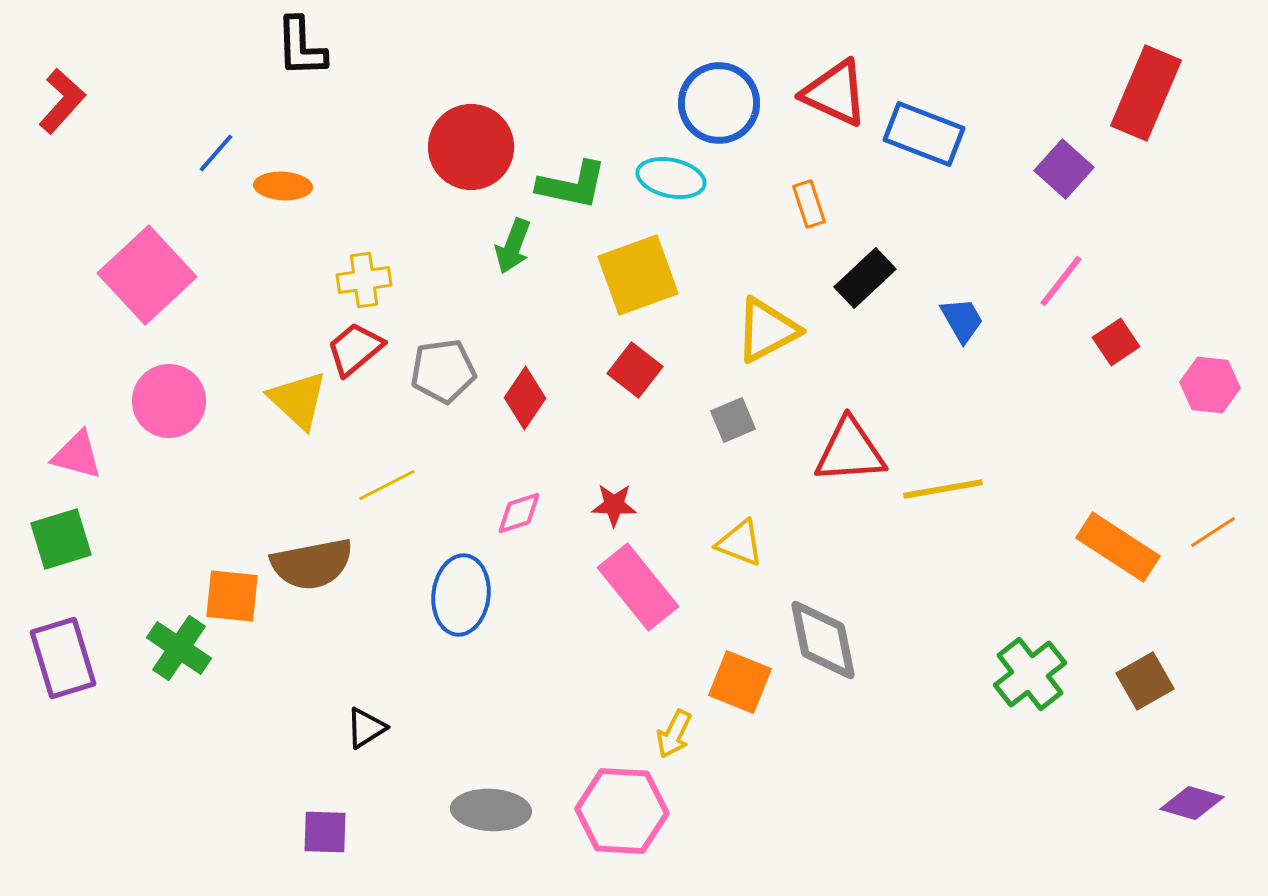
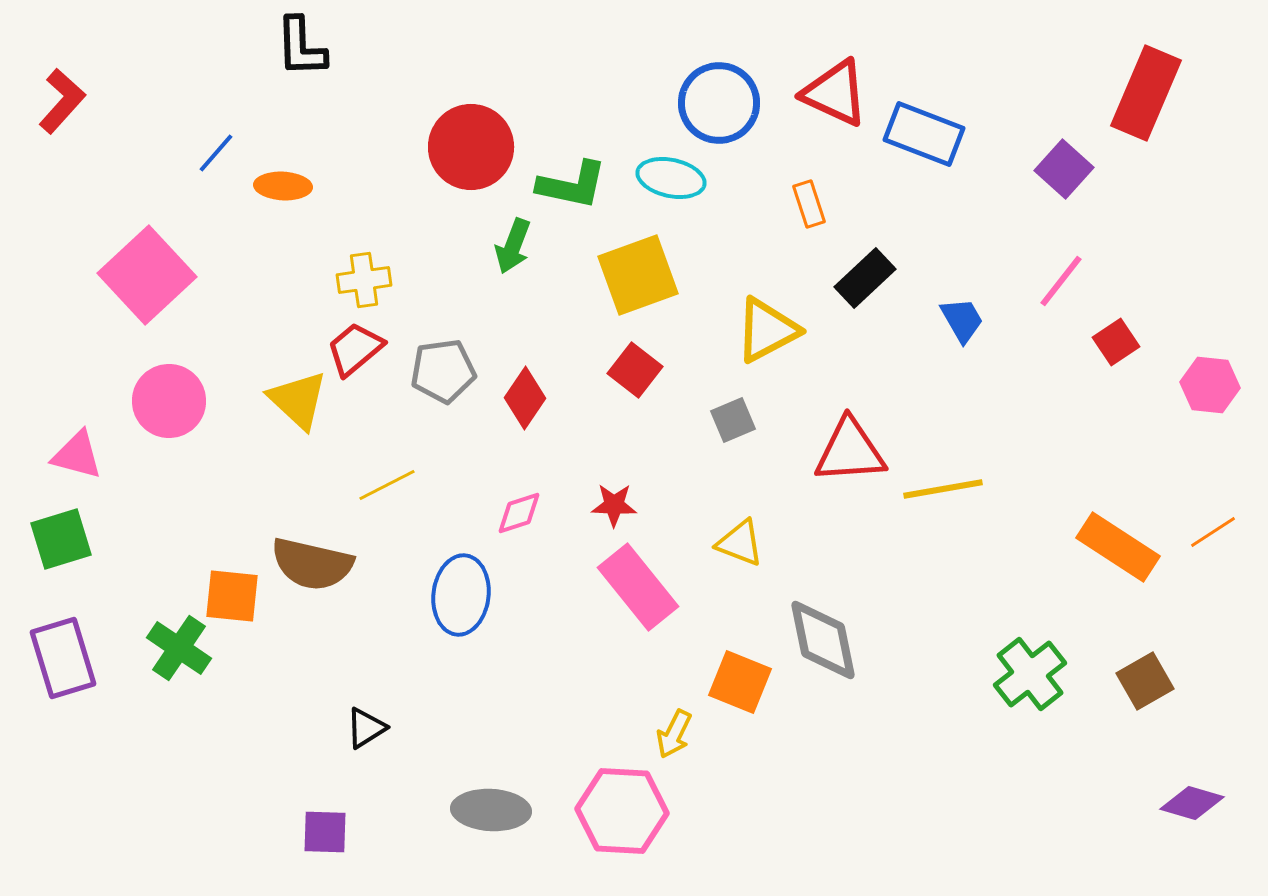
brown semicircle at (312, 564): rotated 24 degrees clockwise
